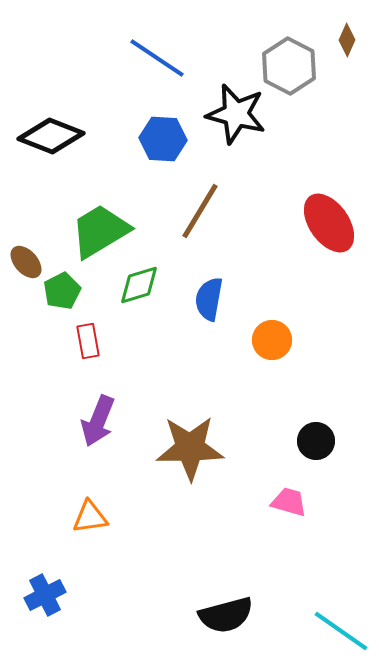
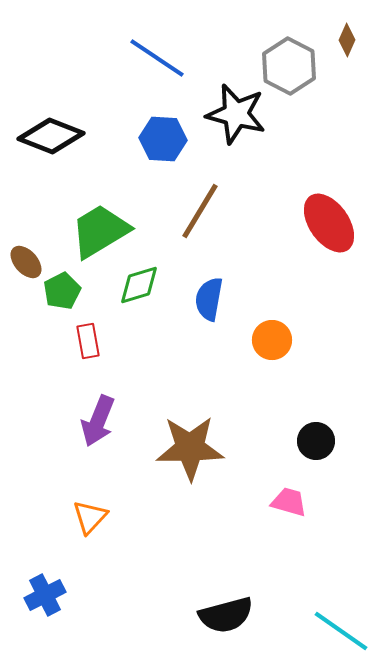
orange triangle: rotated 39 degrees counterclockwise
